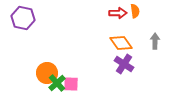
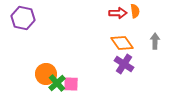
orange diamond: moved 1 px right
orange circle: moved 1 px left, 1 px down
